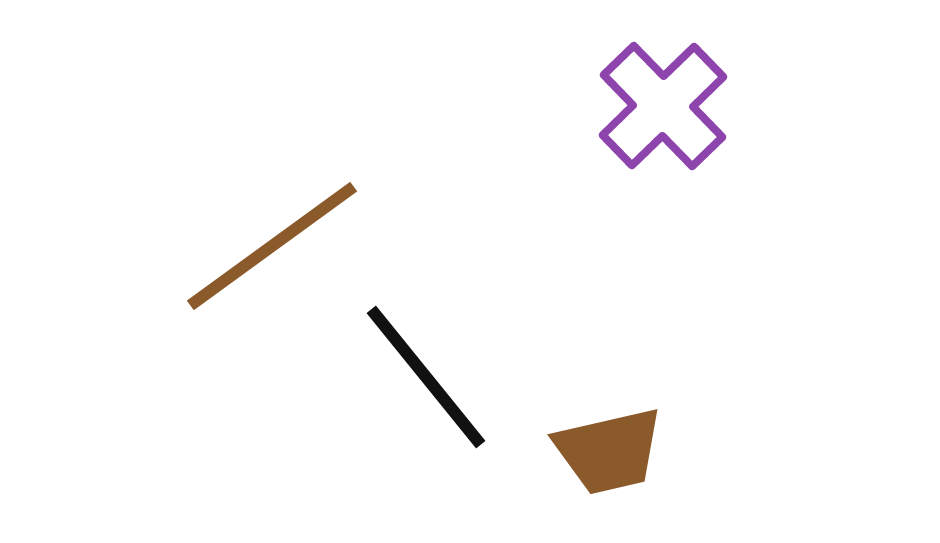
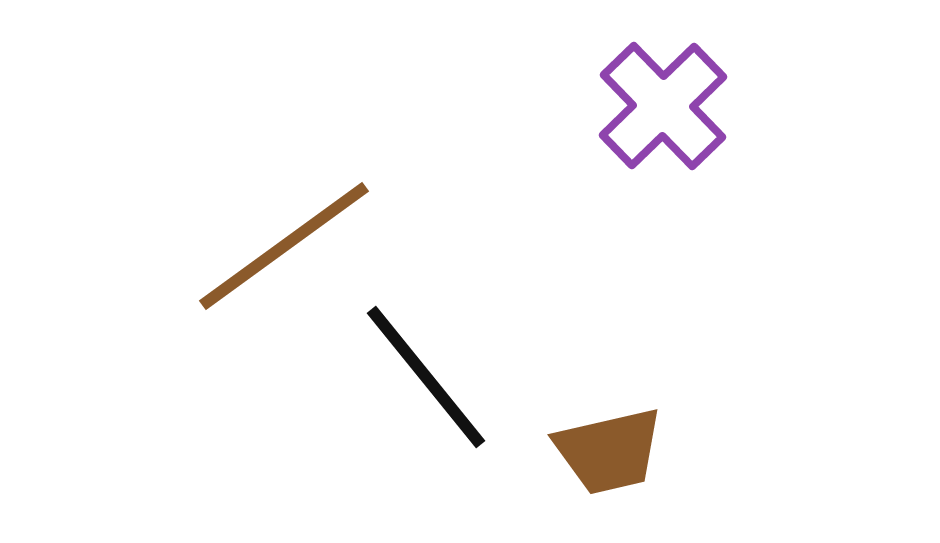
brown line: moved 12 px right
